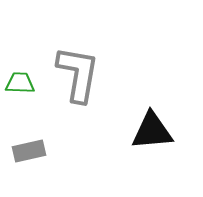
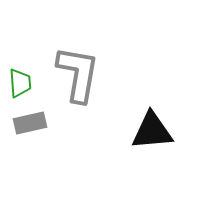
green trapezoid: rotated 84 degrees clockwise
gray rectangle: moved 1 px right, 28 px up
